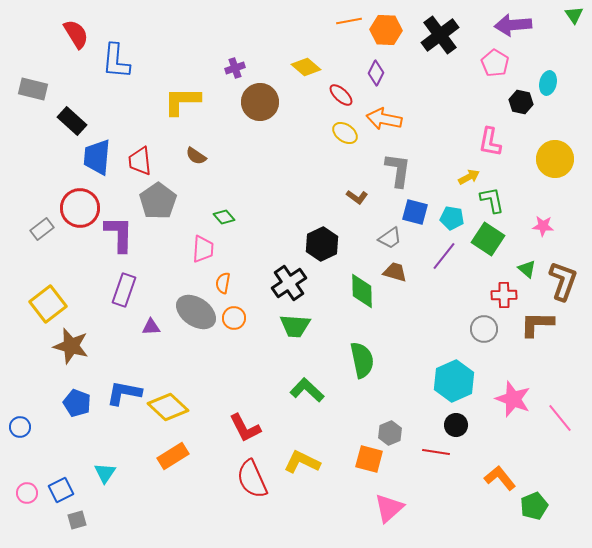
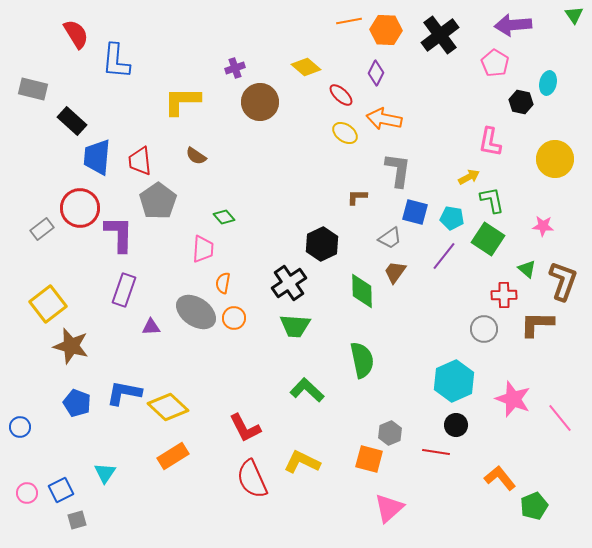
brown L-shape at (357, 197): rotated 145 degrees clockwise
brown trapezoid at (395, 272): rotated 70 degrees counterclockwise
